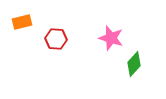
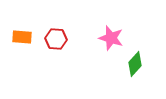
orange rectangle: moved 15 px down; rotated 18 degrees clockwise
green diamond: moved 1 px right
